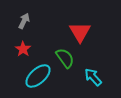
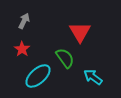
red star: moved 1 px left
cyan arrow: rotated 12 degrees counterclockwise
